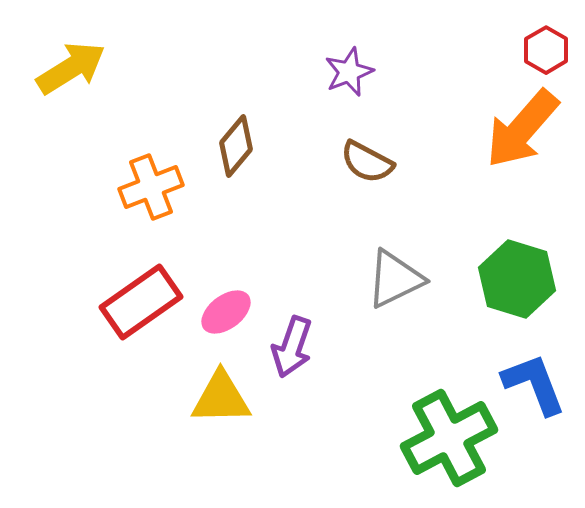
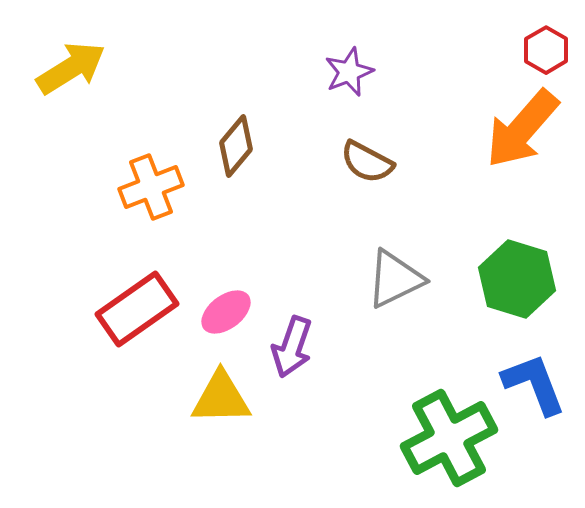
red rectangle: moved 4 px left, 7 px down
